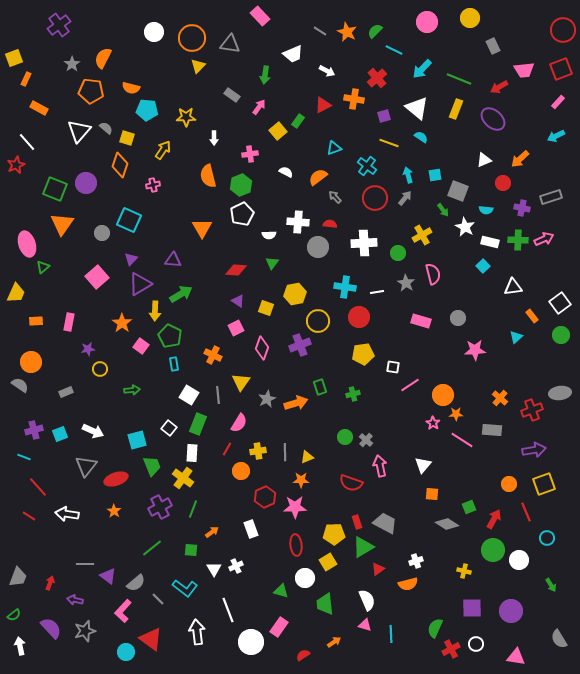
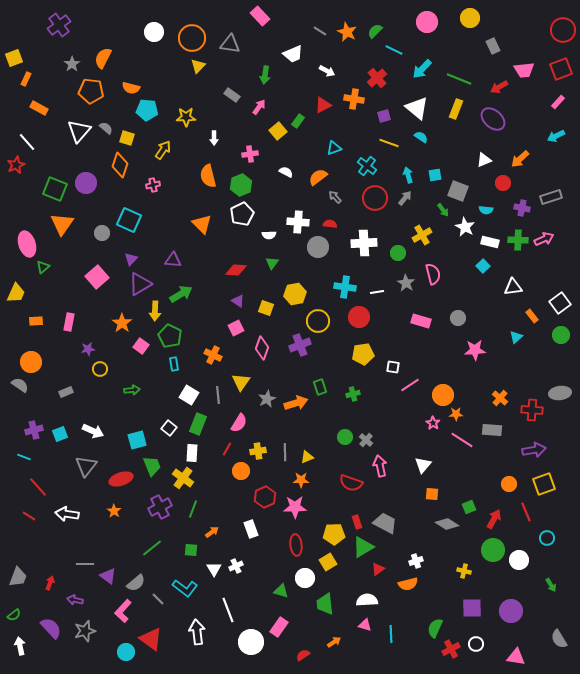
orange triangle at (202, 228): moved 4 px up; rotated 15 degrees counterclockwise
red cross at (532, 410): rotated 25 degrees clockwise
red ellipse at (116, 479): moved 5 px right
white semicircle at (367, 600): rotated 70 degrees counterclockwise
